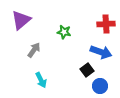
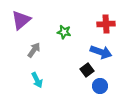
cyan arrow: moved 4 px left
